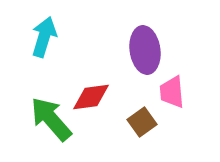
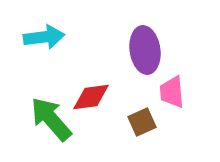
cyan arrow: rotated 66 degrees clockwise
brown square: rotated 12 degrees clockwise
